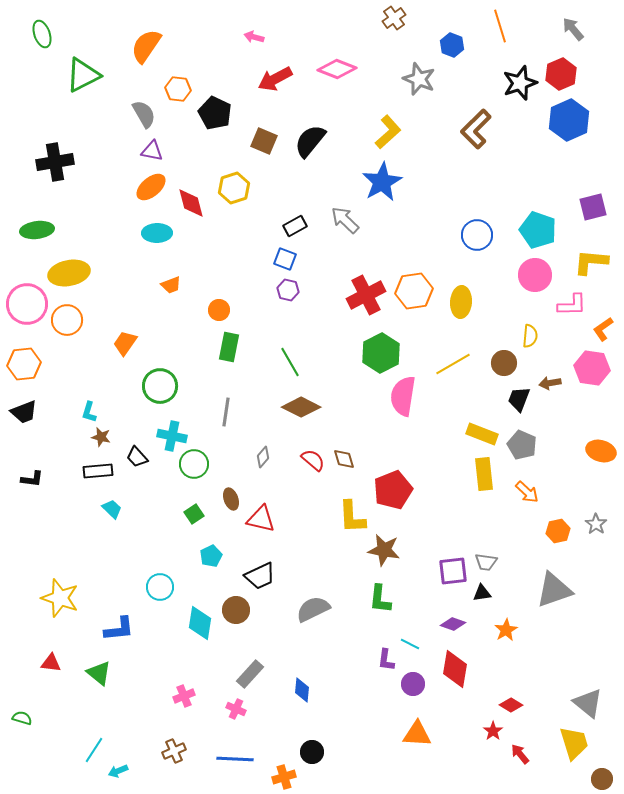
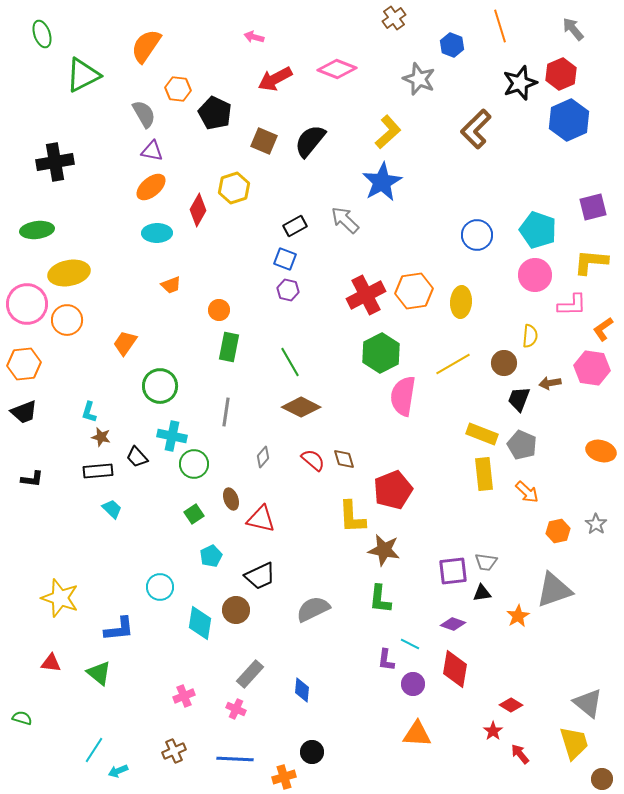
red diamond at (191, 203): moved 7 px right, 7 px down; rotated 44 degrees clockwise
orange star at (506, 630): moved 12 px right, 14 px up
